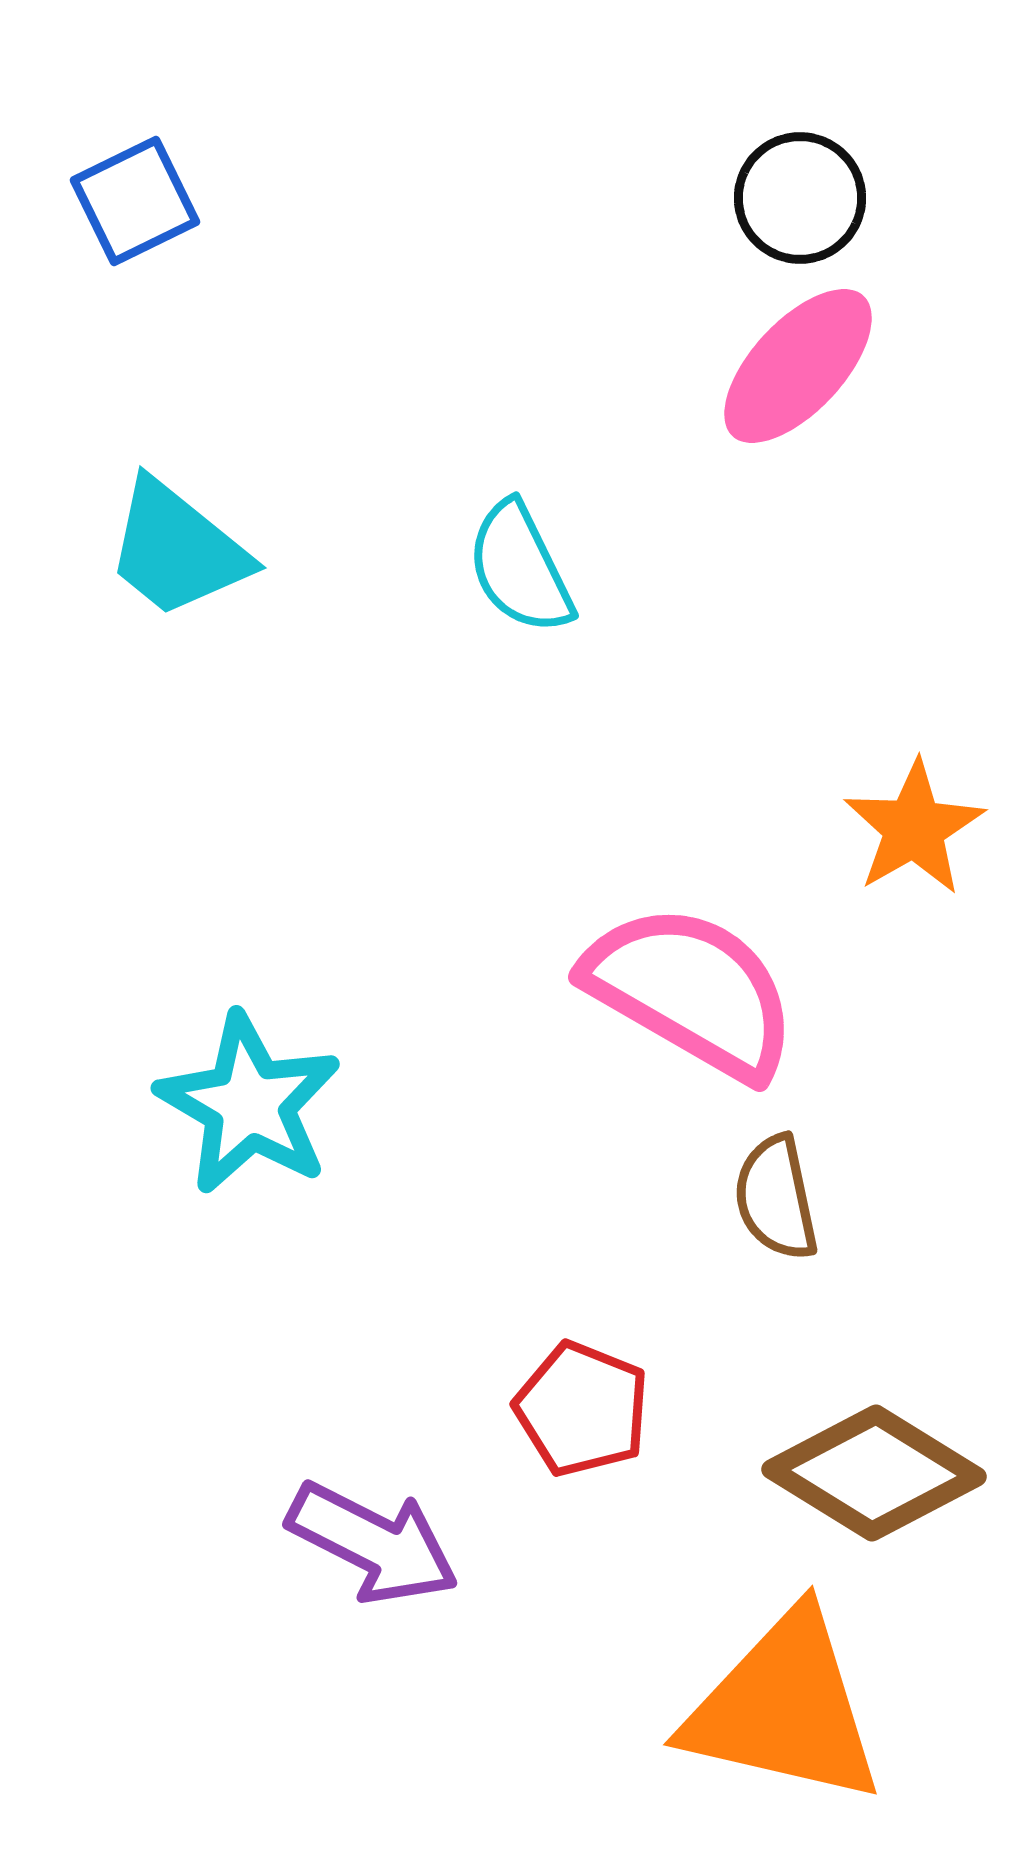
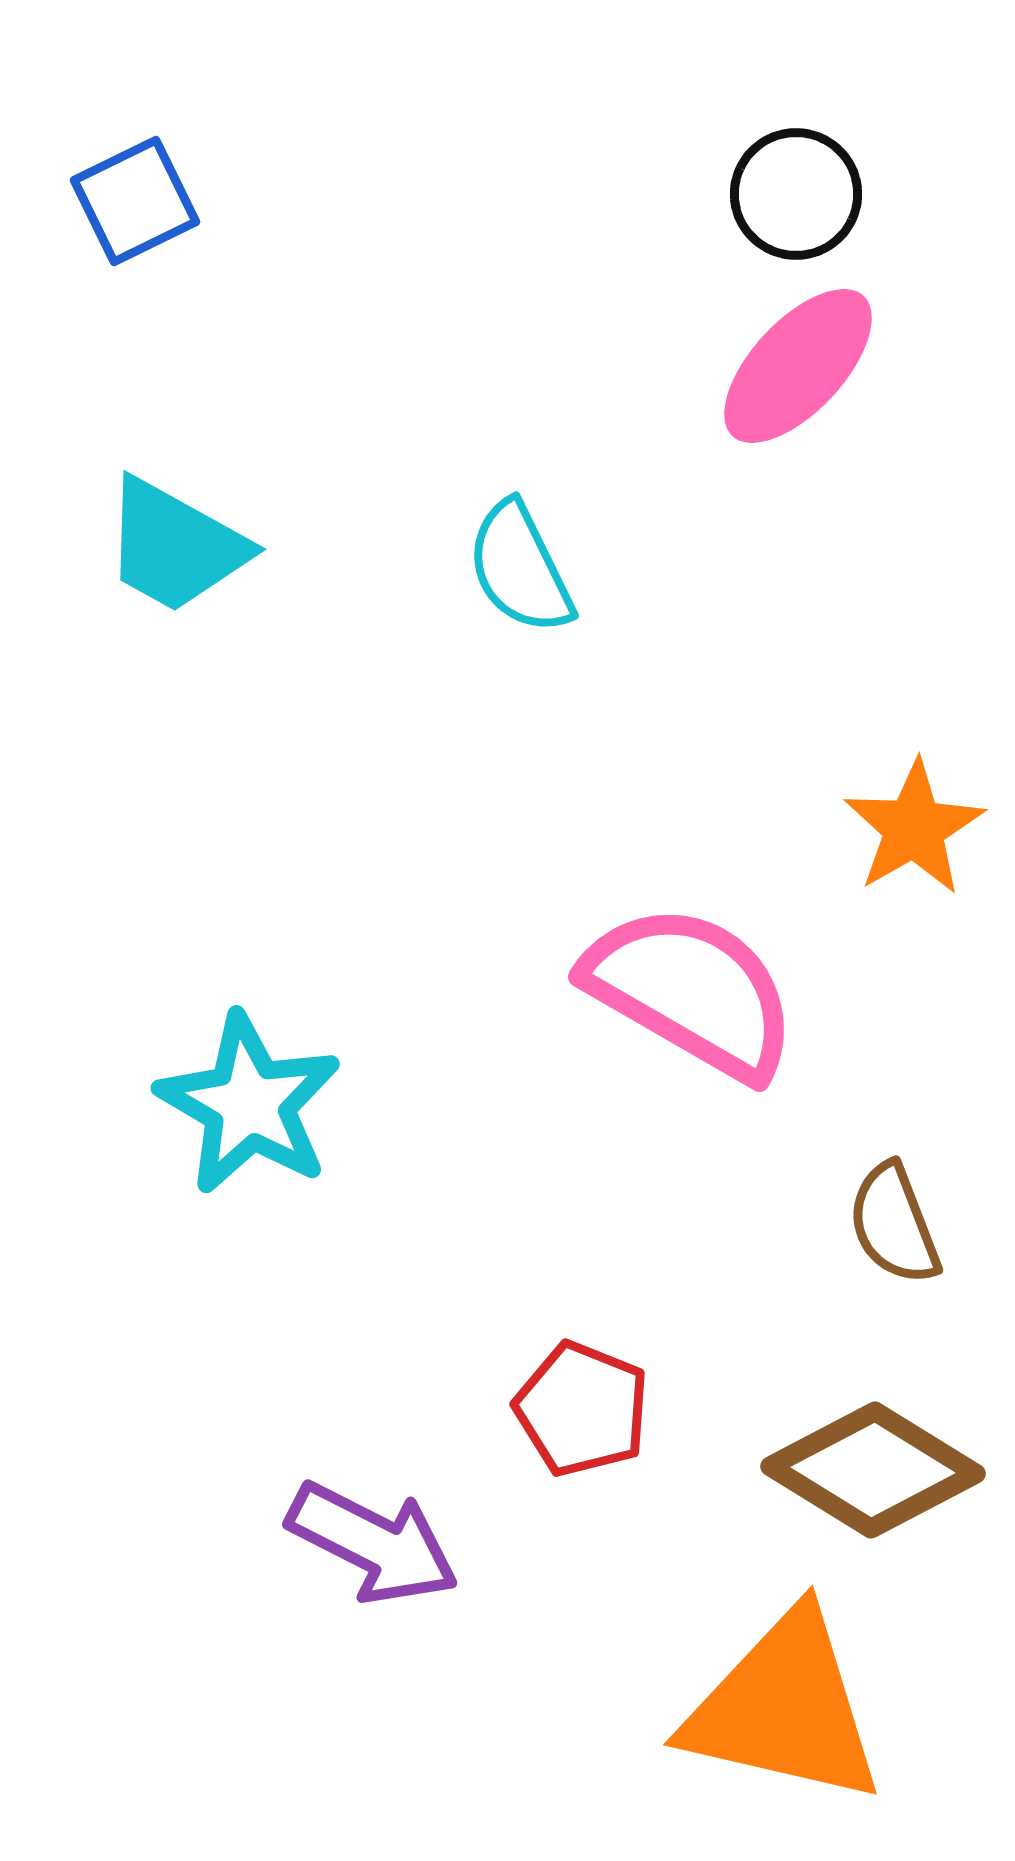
black circle: moved 4 px left, 4 px up
cyan trapezoid: moved 2 px left, 3 px up; rotated 10 degrees counterclockwise
brown semicircle: moved 118 px right, 26 px down; rotated 9 degrees counterclockwise
brown diamond: moved 1 px left, 3 px up
